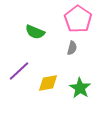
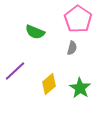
purple line: moved 4 px left
yellow diamond: moved 1 px right, 1 px down; rotated 30 degrees counterclockwise
